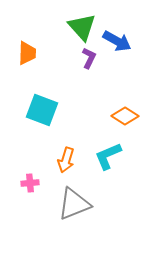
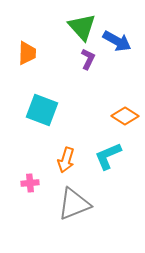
purple L-shape: moved 1 px left, 1 px down
